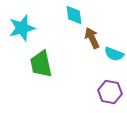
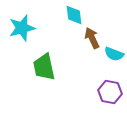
green trapezoid: moved 3 px right, 3 px down
